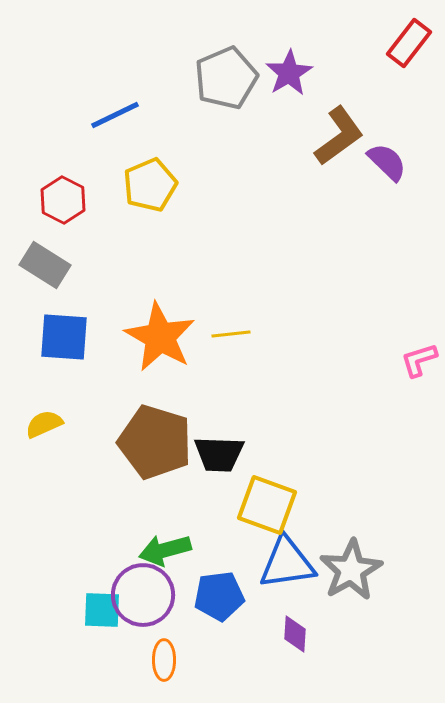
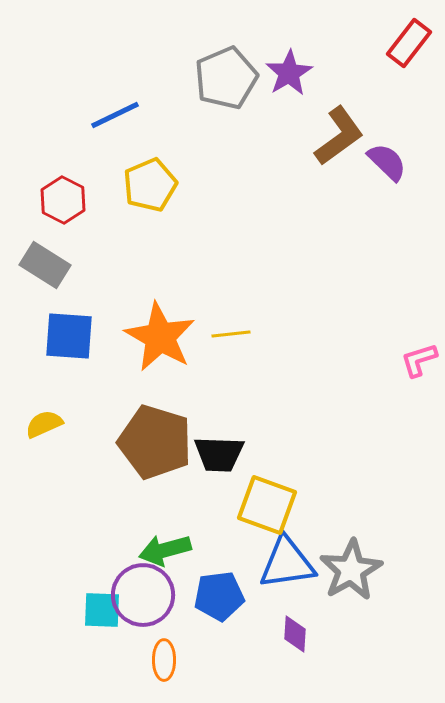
blue square: moved 5 px right, 1 px up
